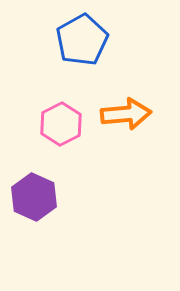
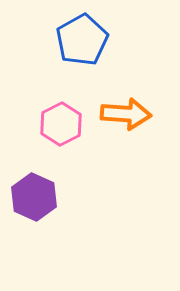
orange arrow: rotated 9 degrees clockwise
